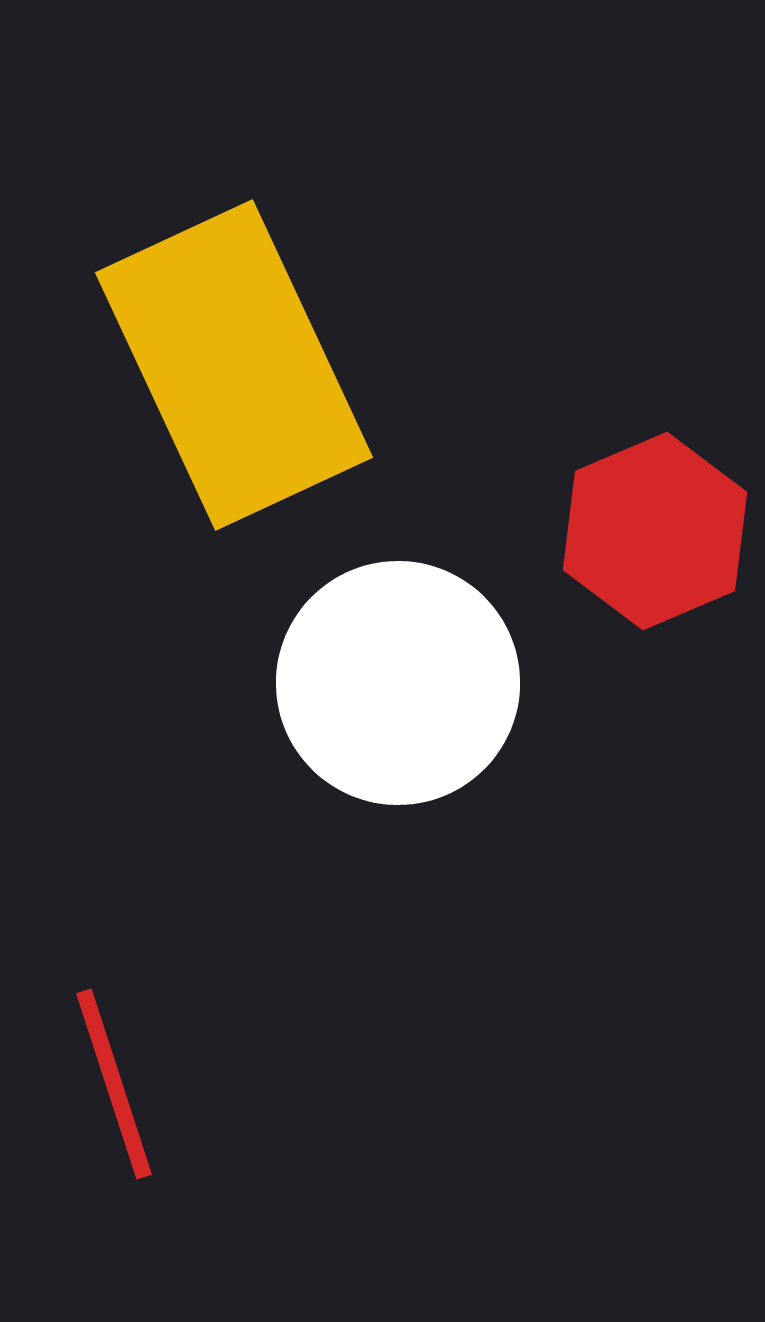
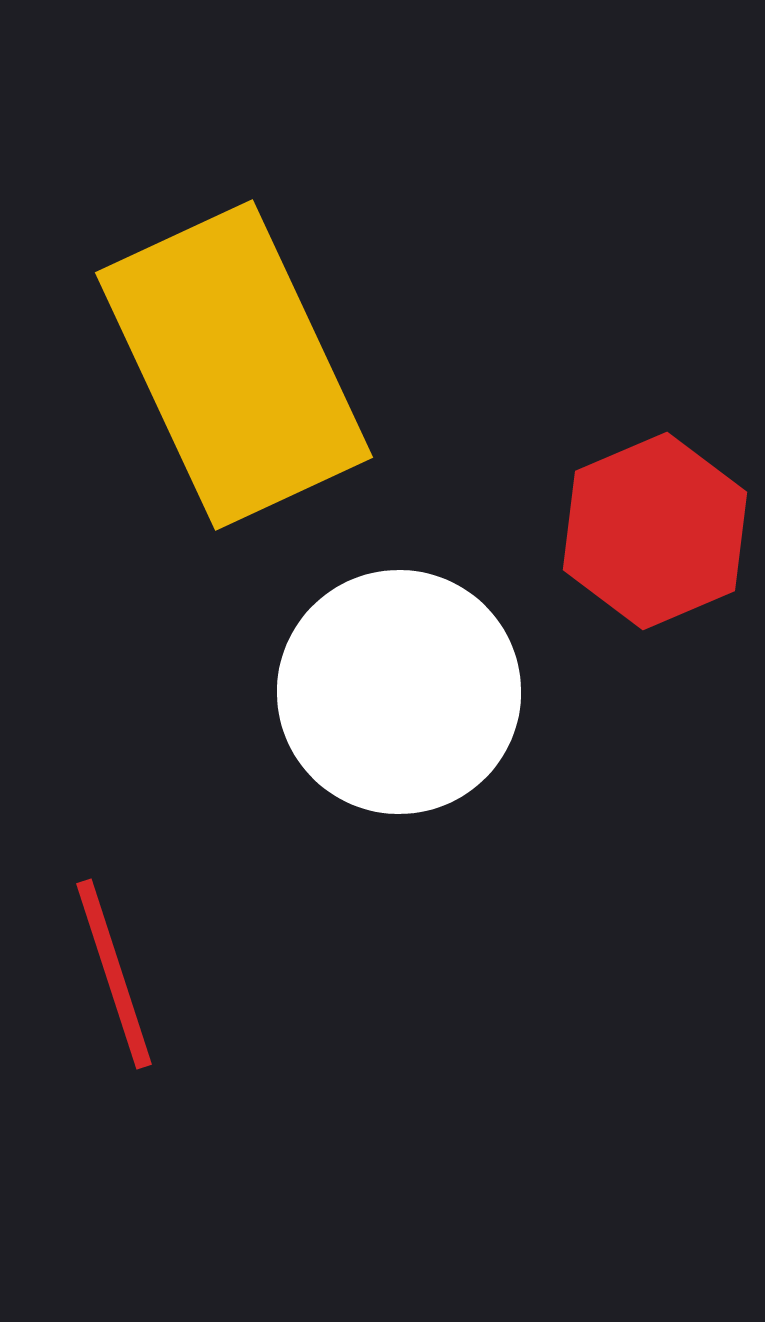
white circle: moved 1 px right, 9 px down
red line: moved 110 px up
